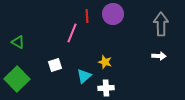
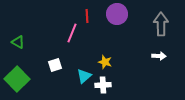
purple circle: moved 4 px right
white cross: moved 3 px left, 3 px up
